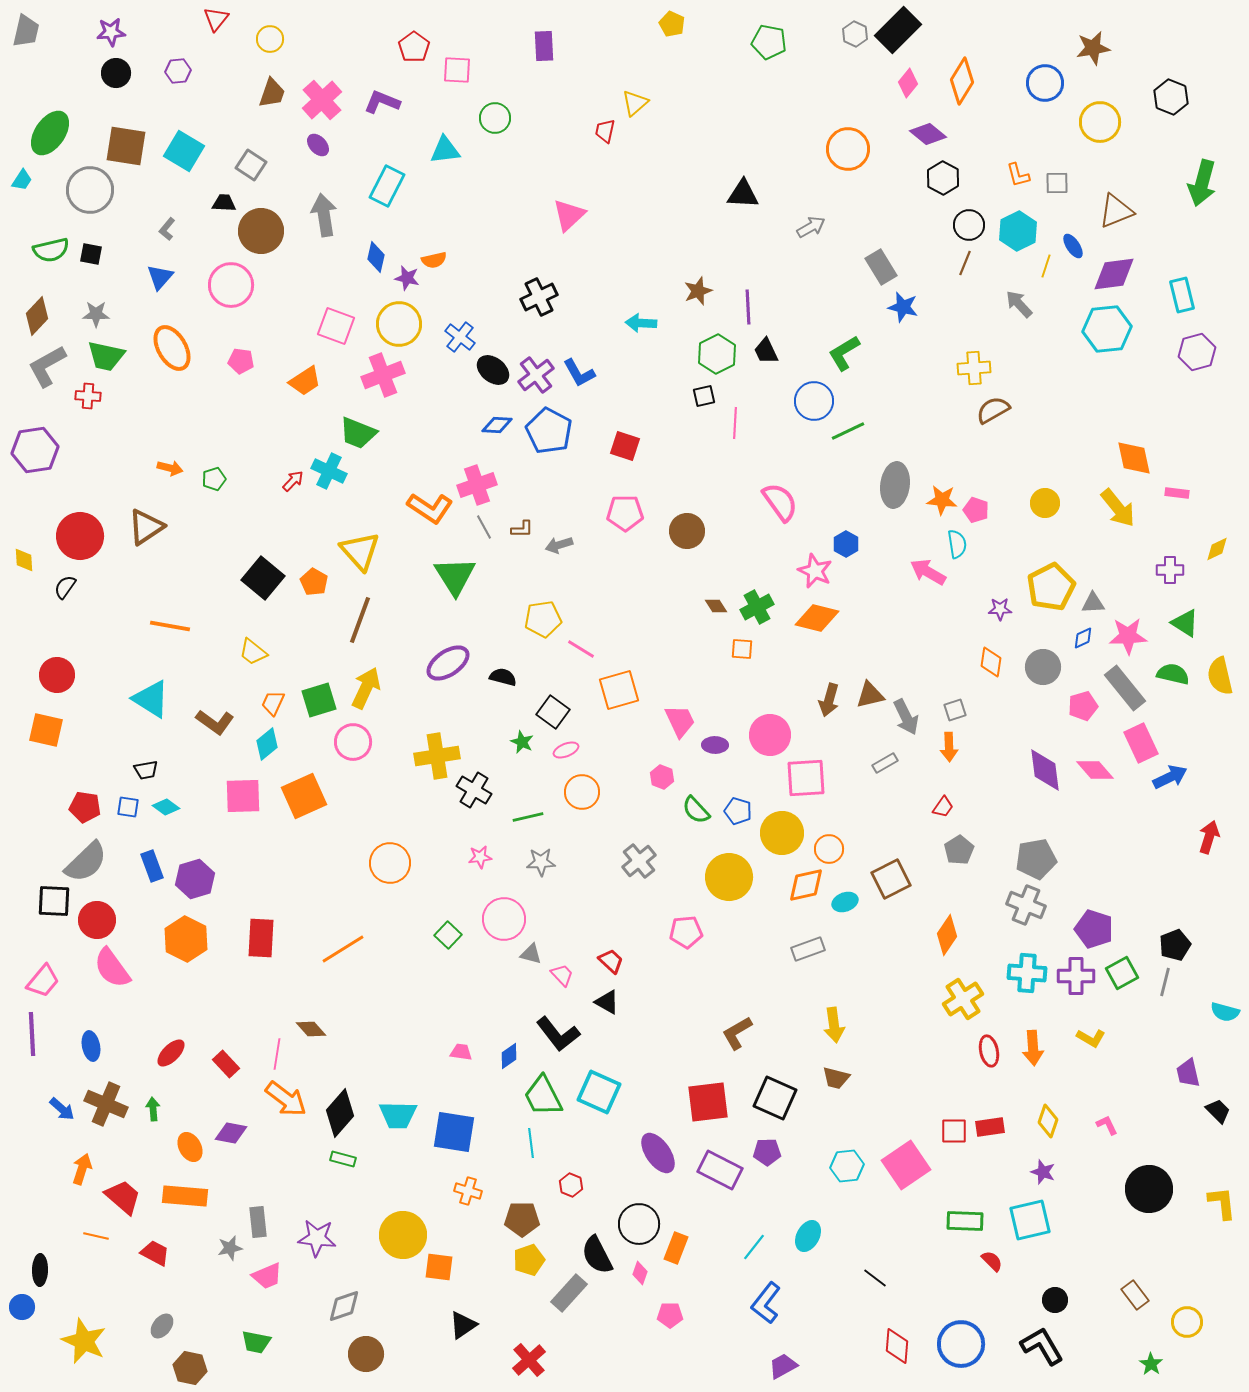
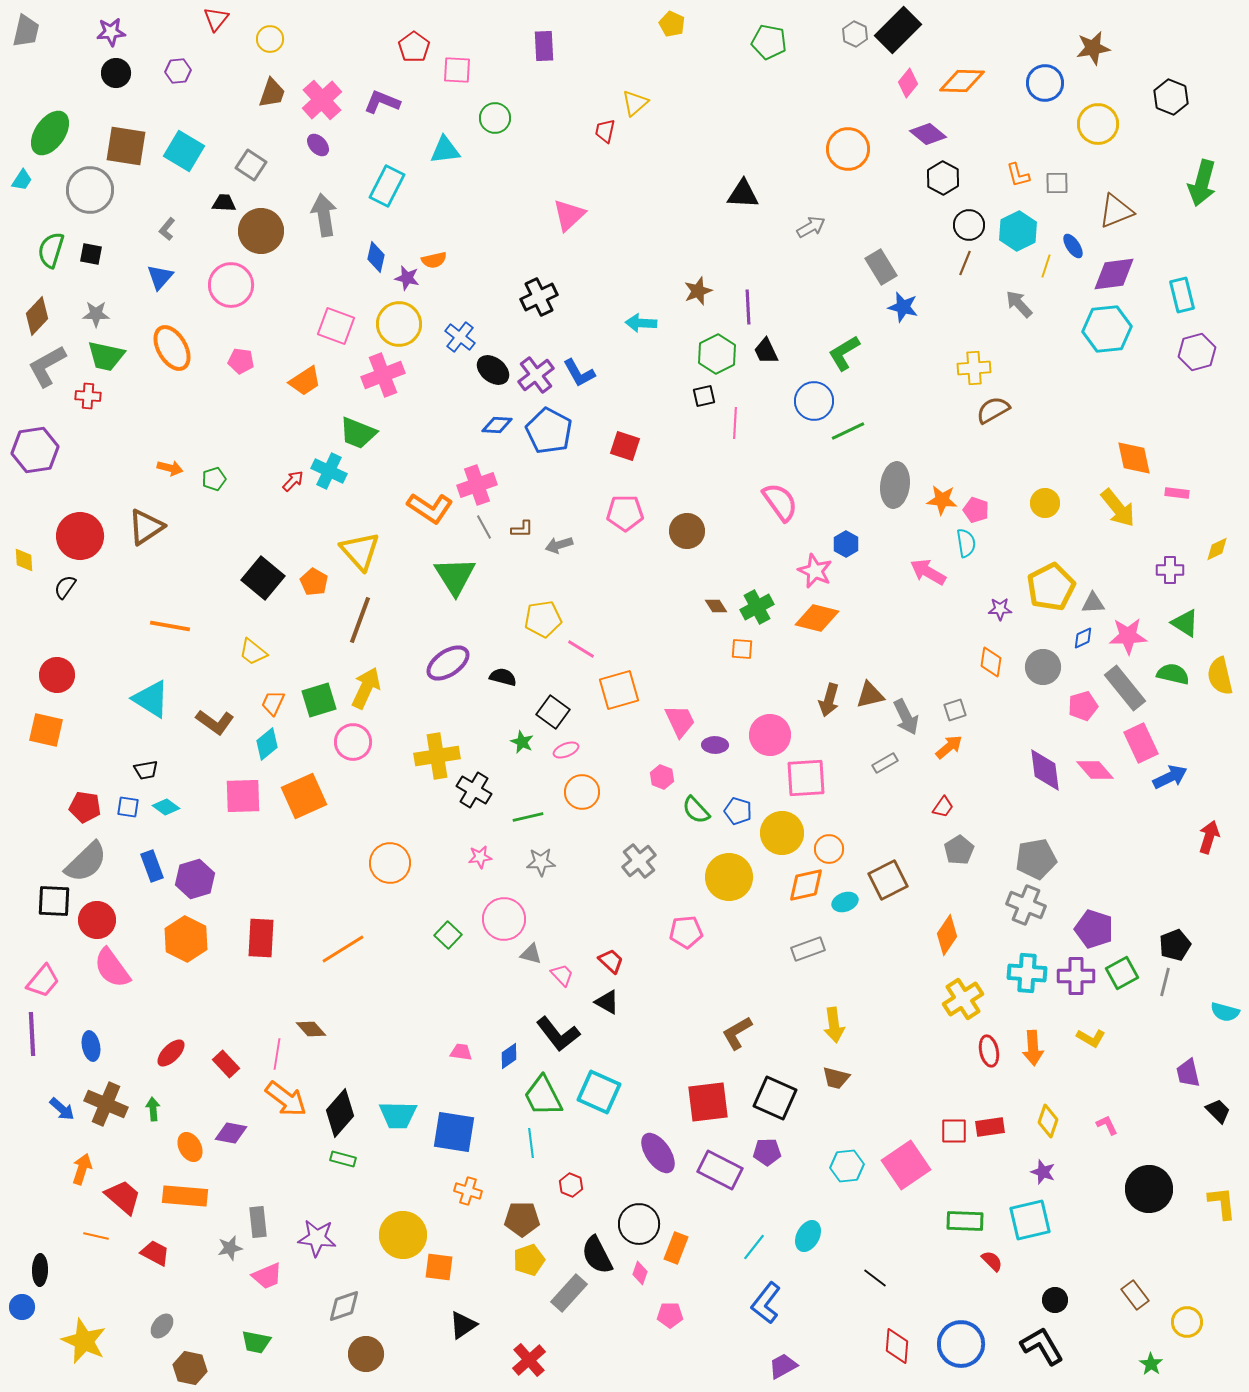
orange diamond at (962, 81): rotated 60 degrees clockwise
yellow circle at (1100, 122): moved 2 px left, 2 px down
green semicircle at (51, 250): rotated 120 degrees clockwise
cyan semicircle at (957, 544): moved 9 px right, 1 px up
orange arrow at (949, 747): rotated 128 degrees counterclockwise
brown square at (891, 879): moved 3 px left, 1 px down
